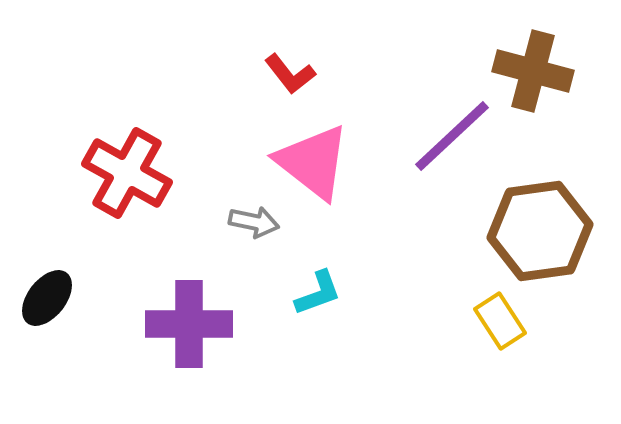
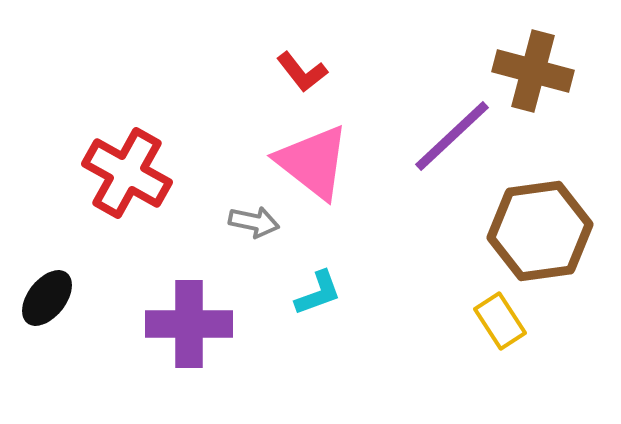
red L-shape: moved 12 px right, 2 px up
